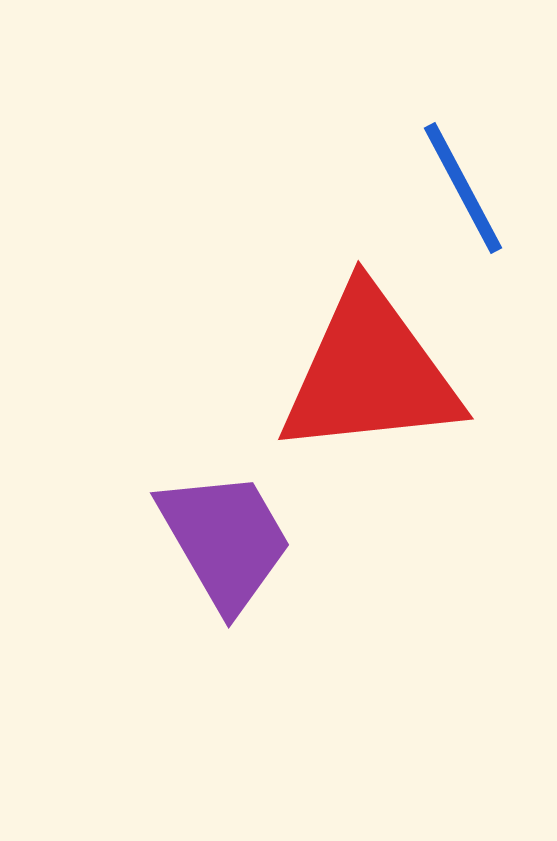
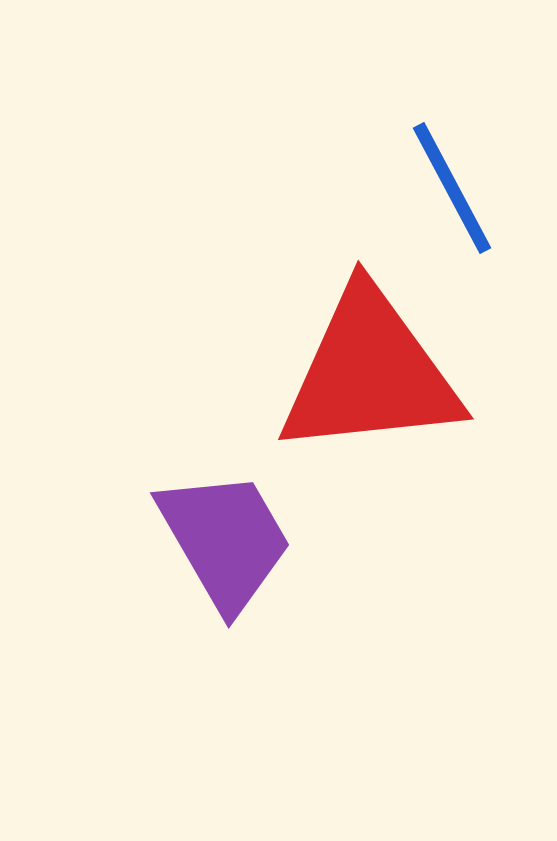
blue line: moved 11 px left
